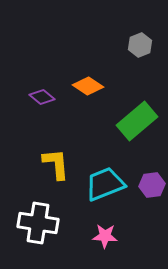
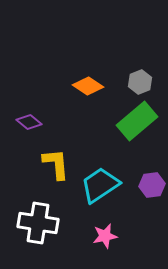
gray hexagon: moved 37 px down
purple diamond: moved 13 px left, 25 px down
cyan trapezoid: moved 5 px left, 1 px down; rotated 12 degrees counterclockwise
pink star: rotated 15 degrees counterclockwise
